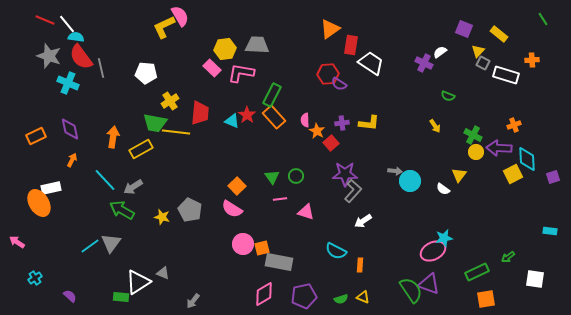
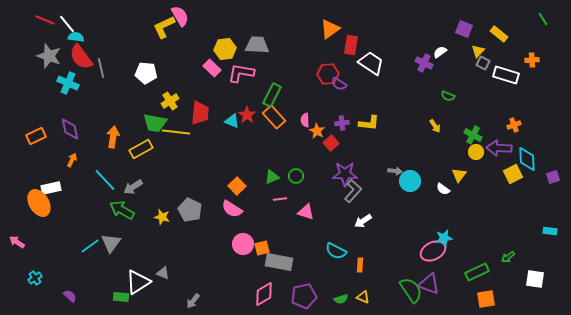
green triangle at (272, 177): rotated 42 degrees clockwise
